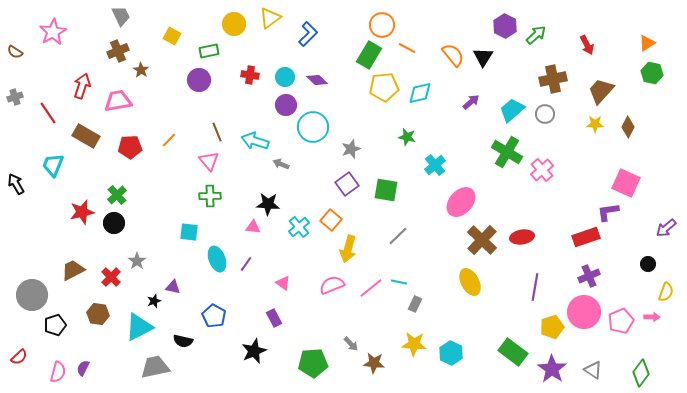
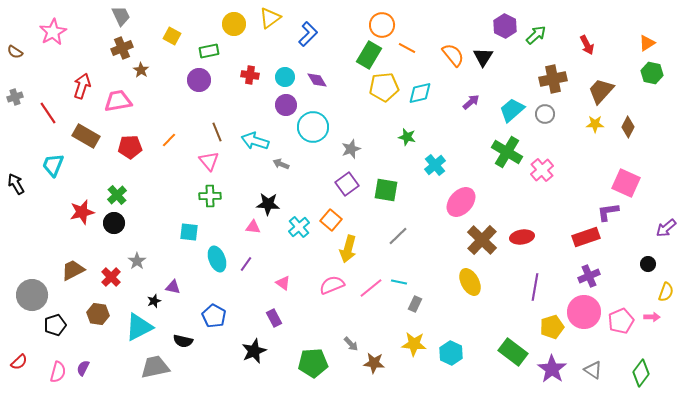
brown cross at (118, 51): moved 4 px right, 3 px up
purple diamond at (317, 80): rotated 15 degrees clockwise
red semicircle at (19, 357): moved 5 px down
